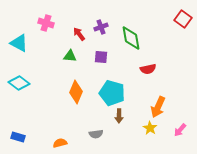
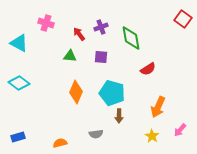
red semicircle: rotated 21 degrees counterclockwise
yellow star: moved 2 px right, 8 px down
blue rectangle: rotated 32 degrees counterclockwise
